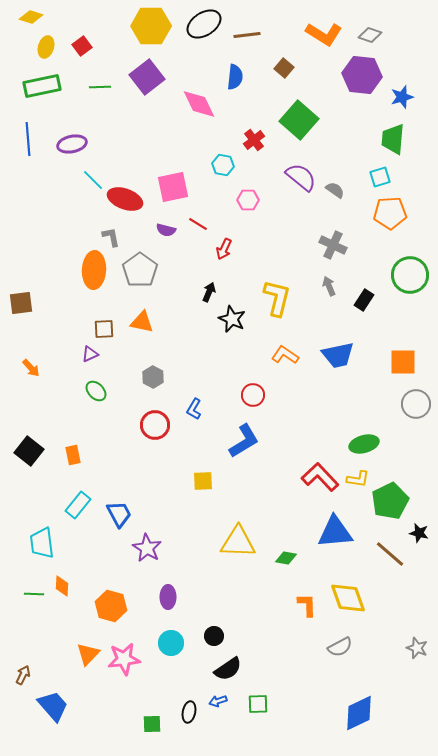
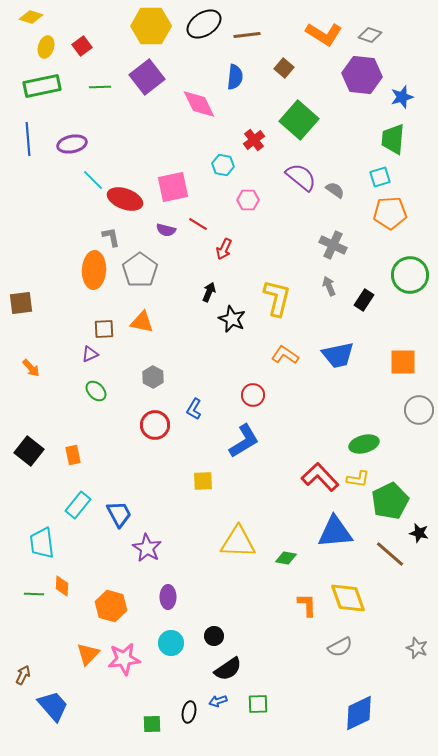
gray circle at (416, 404): moved 3 px right, 6 px down
